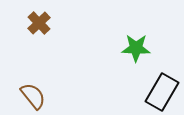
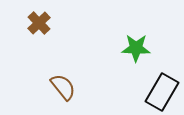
brown semicircle: moved 30 px right, 9 px up
